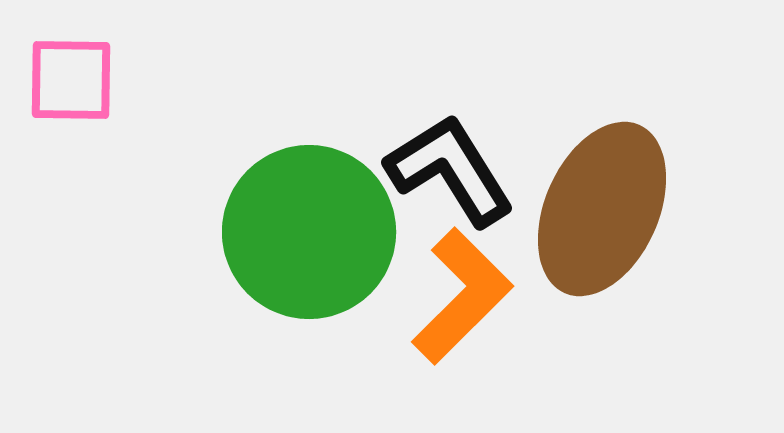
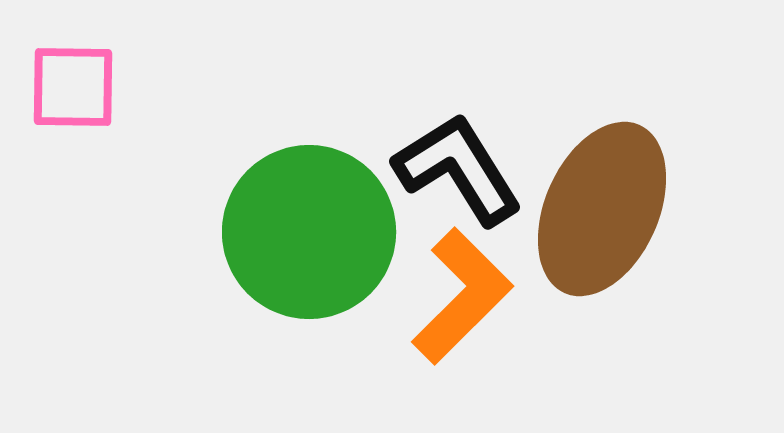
pink square: moved 2 px right, 7 px down
black L-shape: moved 8 px right, 1 px up
